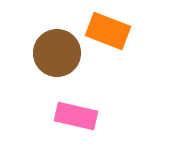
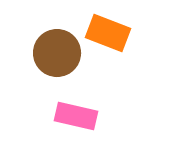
orange rectangle: moved 2 px down
